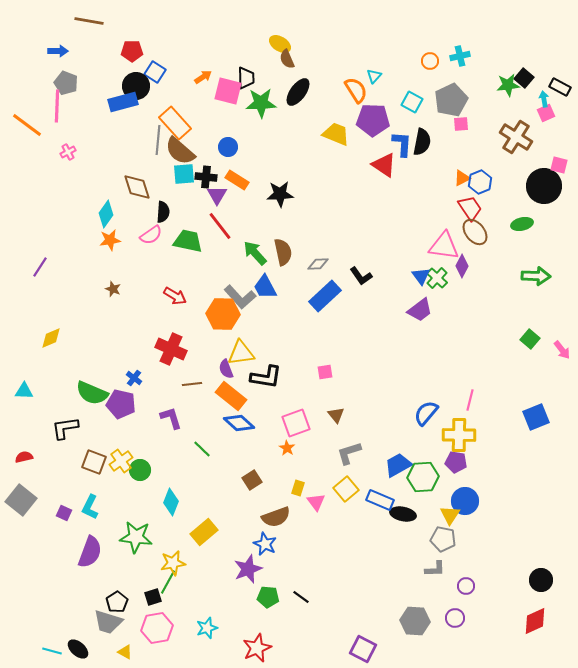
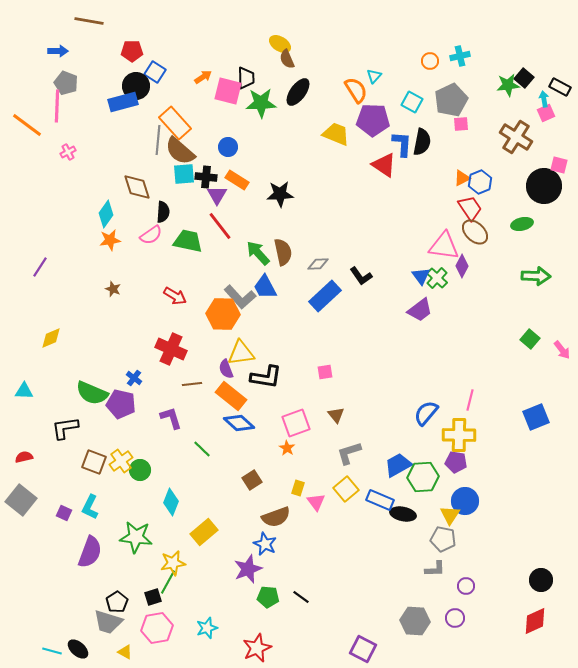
brown ellipse at (475, 232): rotated 8 degrees counterclockwise
green arrow at (255, 253): moved 3 px right
